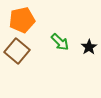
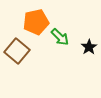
orange pentagon: moved 14 px right, 2 px down
green arrow: moved 5 px up
